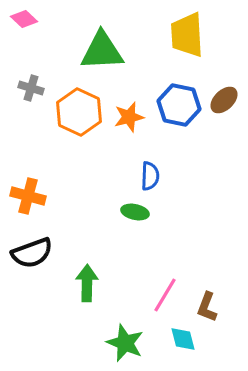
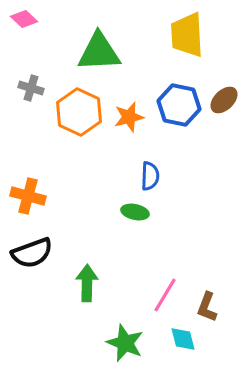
green triangle: moved 3 px left, 1 px down
